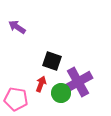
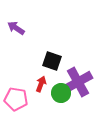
purple arrow: moved 1 px left, 1 px down
